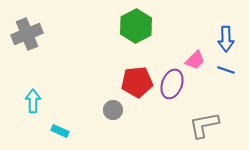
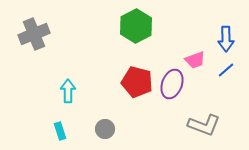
gray cross: moved 7 px right
pink trapezoid: rotated 25 degrees clockwise
blue line: rotated 60 degrees counterclockwise
red pentagon: rotated 20 degrees clockwise
cyan arrow: moved 35 px right, 10 px up
gray circle: moved 8 px left, 19 px down
gray L-shape: rotated 148 degrees counterclockwise
cyan rectangle: rotated 48 degrees clockwise
